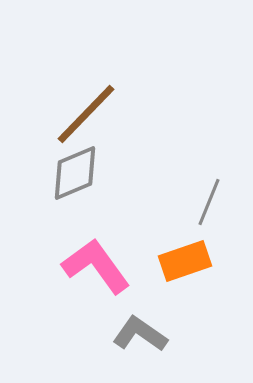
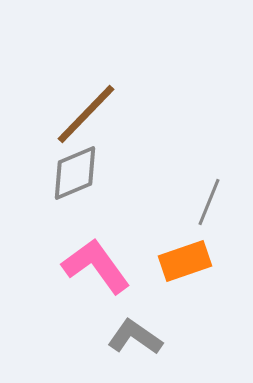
gray L-shape: moved 5 px left, 3 px down
